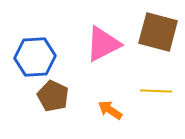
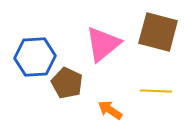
pink triangle: rotated 12 degrees counterclockwise
brown pentagon: moved 14 px right, 13 px up
